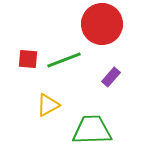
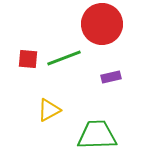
green line: moved 2 px up
purple rectangle: rotated 36 degrees clockwise
yellow triangle: moved 1 px right, 5 px down
green trapezoid: moved 5 px right, 5 px down
